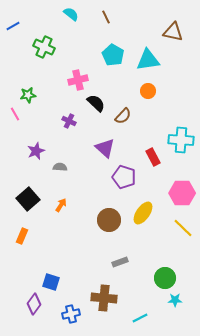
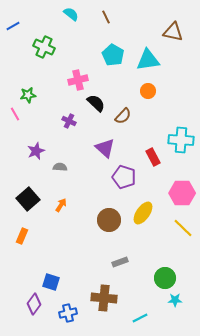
blue cross: moved 3 px left, 1 px up
